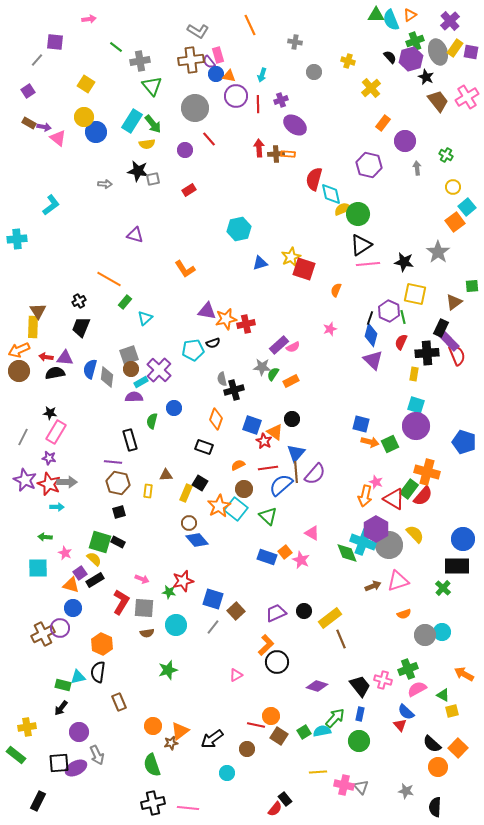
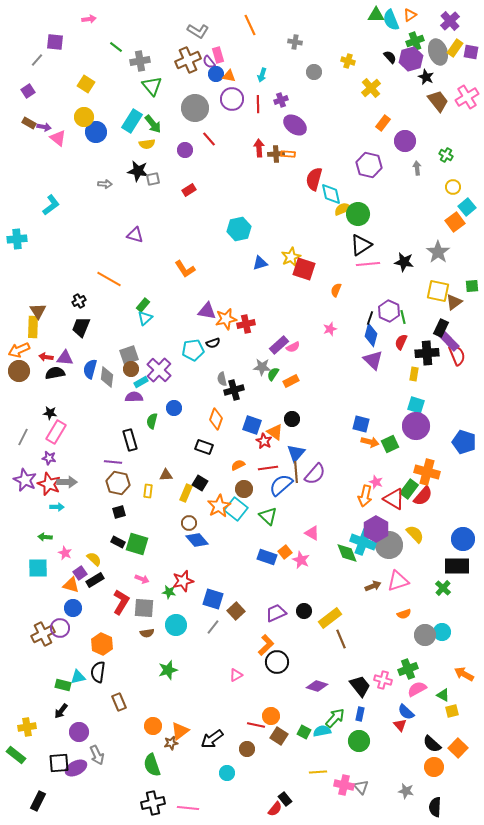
brown cross at (191, 60): moved 3 px left; rotated 15 degrees counterclockwise
purple circle at (236, 96): moved 4 px left, 3 px down
yellow square at (415, 294): moved 23 px right, 3 px up
green rectangle at (125, 302): moved 18 px right, 3 px down
green square at (100, 542): moved 37 px right, 2 px down
black arrow at (61, 708): moved 3 px down
green square at (304, 732): rotated 32 degrees counterclockwise
orange circle at (438, 767): moved 4 px left
